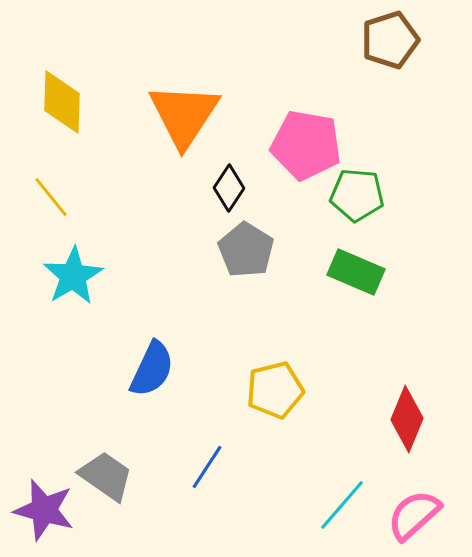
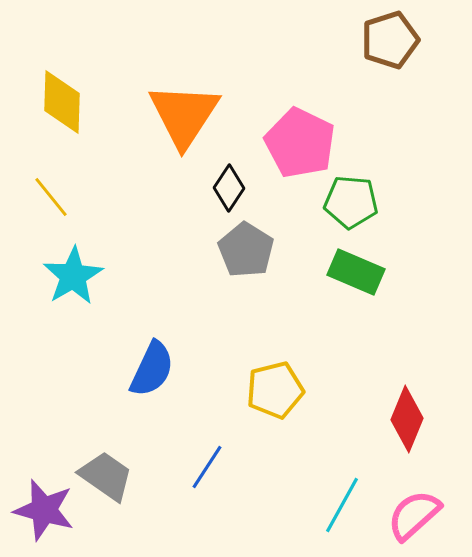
pink pentagon: moved 6 px left, 2 px up; rotated 16 degrees clockwise
green pentagon: moved 6 px left, 7 px down
cyan line: rotated 12 degrees counterclockwise
